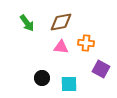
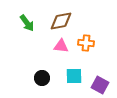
brown diamond: moved 1 px up
pink triangle: moved 1 px up
purple square: moved 1 px left, 16 px down
cyan square: moved 5 px right, 8 px up
